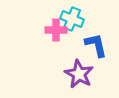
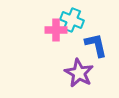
cyan cross: moved 1 px down
purple star: moved 1 px up
